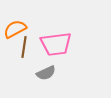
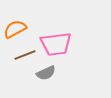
brown line: moved 1 px right, 8 px down; rotated 60 degrees clockwise
